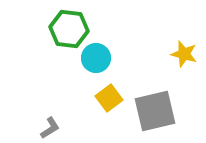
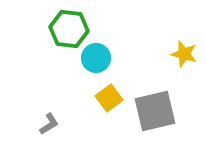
gray L-shape: moved 1 px left, 4 px up
